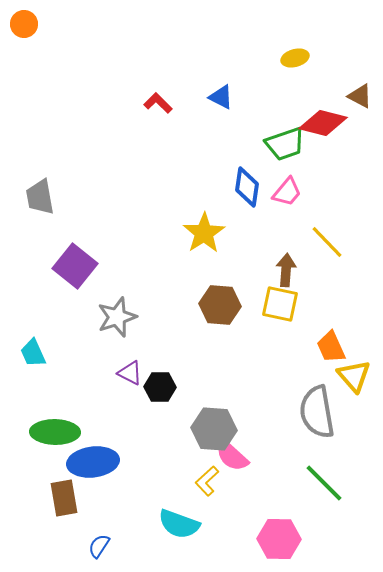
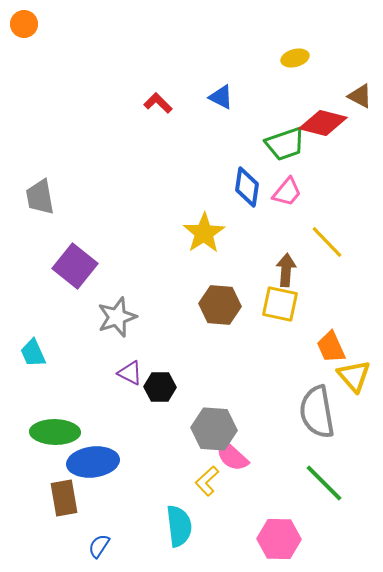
cyan semicircle: moved 2 px down; rotated 117 degrees counterclockwise
